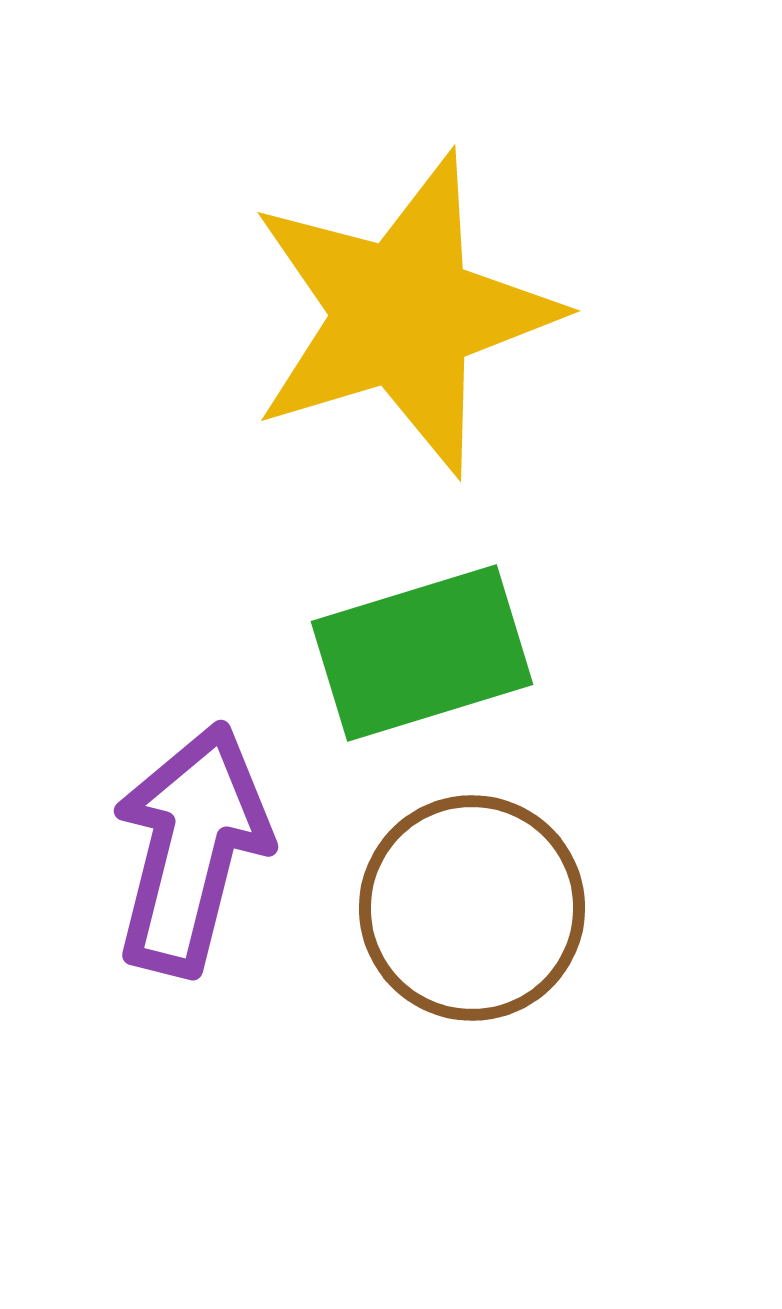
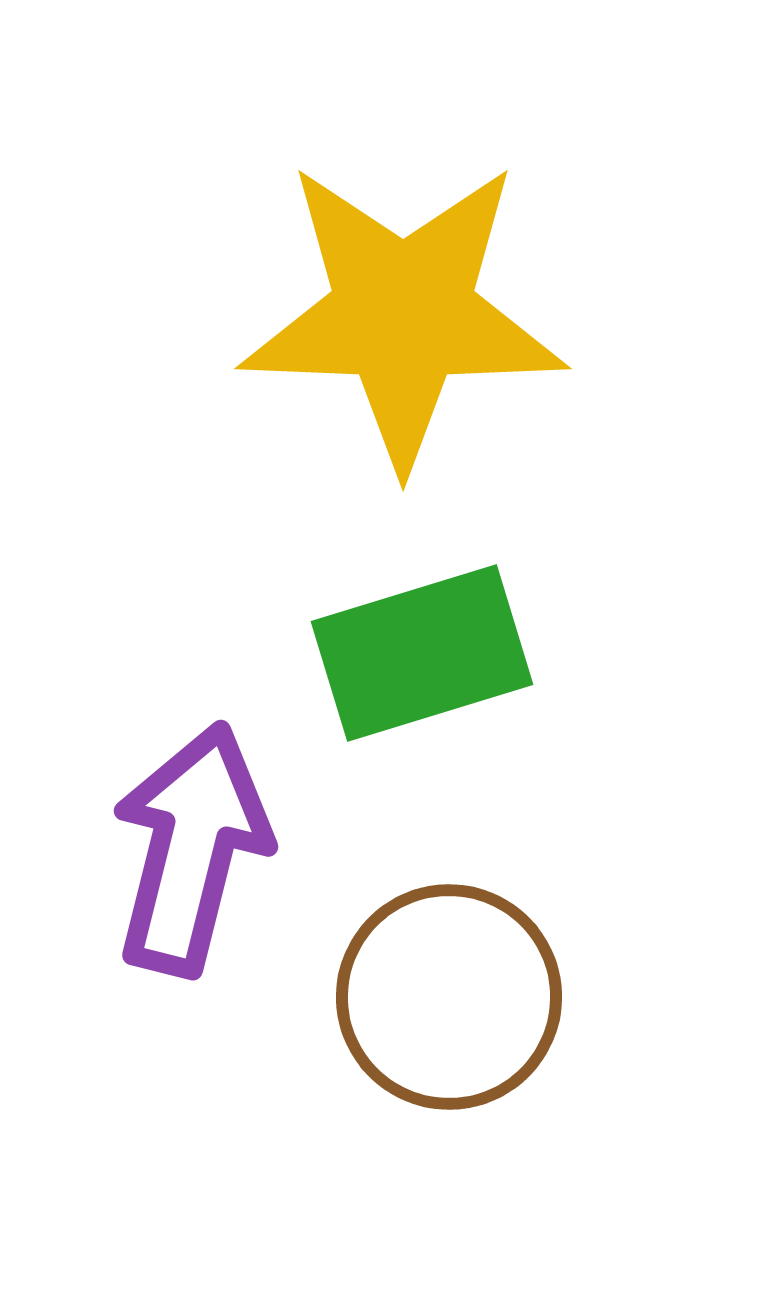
yellow star: rotated 19 degrees clockwise
brown circle: moved 23 px left, 89 px down
